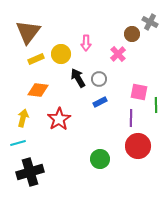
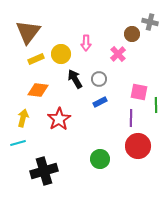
gray cross: rotated 14 degrees counterclockwise
black arrow: moved 3 px left, 1 px down
black cross: moved 14 px right, 1 px up
